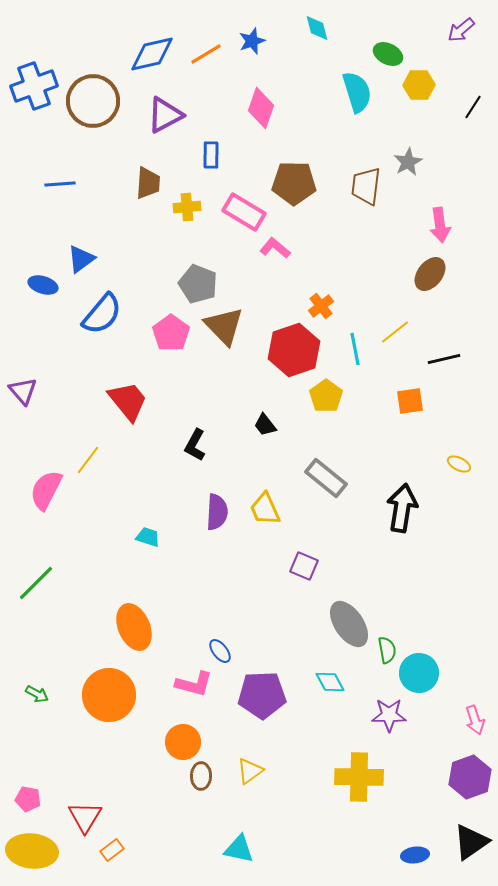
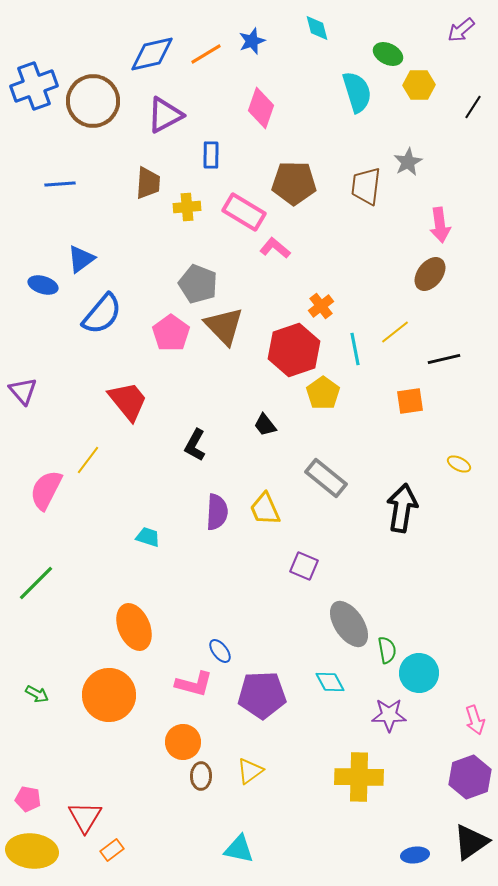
yellow pentagon at (326, 396): moved 3 px left, 3 px up
